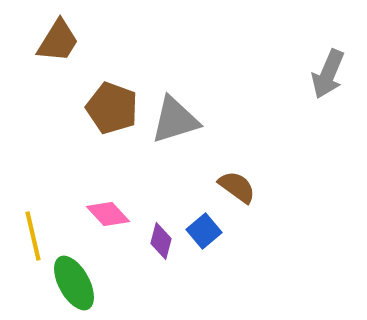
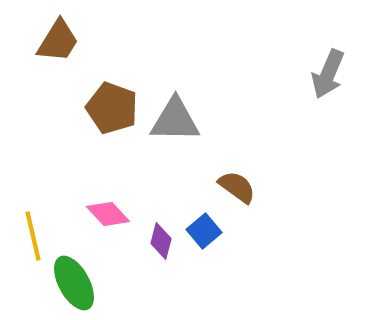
gray triangle: rotated 18 degrees clockwise
